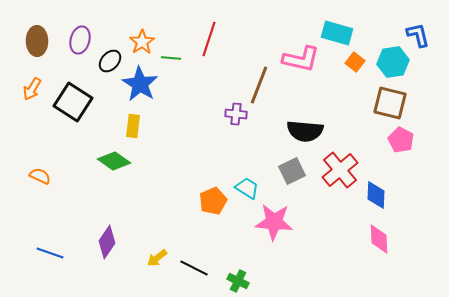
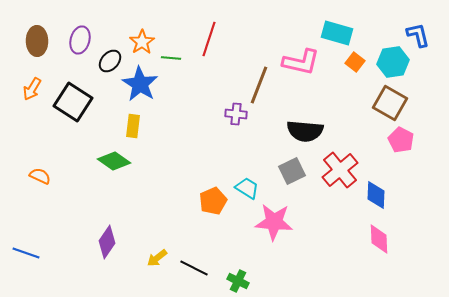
pink L-shape: moved 3 px down
brown square: rotated 16 degrees clockwise
blue line: moved 24 px left
